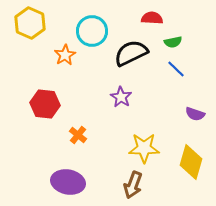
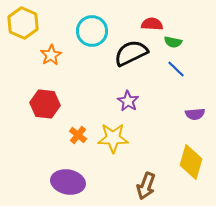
red semicircle: moved 6 px down
yellow hexagon: moved 7 px left
green semicircle: rotated 24 degrees clockwise
orange star: moved 14 px left
purple star: moved 7 px right, 4 px down
purple semicircle: rotated 24 degrees counterclockwise
yellow star: moved 31 px left, 10 px up
brown arrow: moved 13 px right, 1 px down
